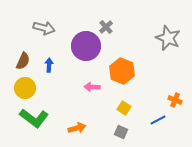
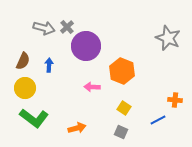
gray cross: moved 39 px left
orange cross: rotated 16 degrees counterclockwise
